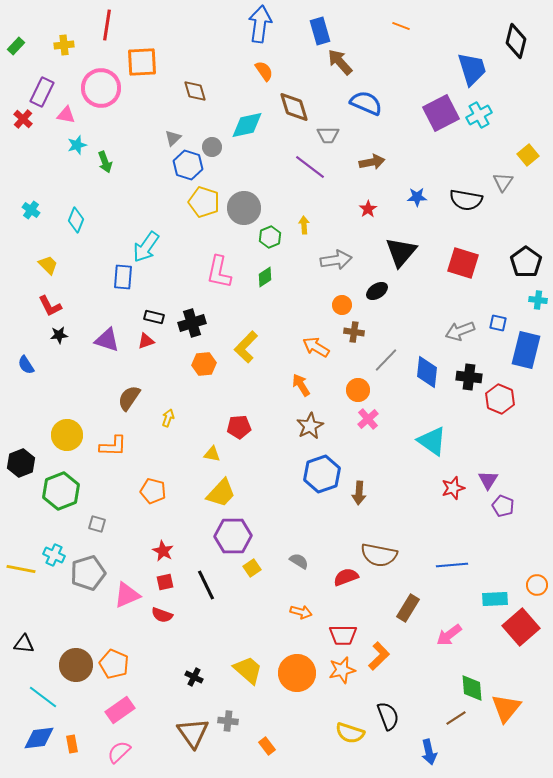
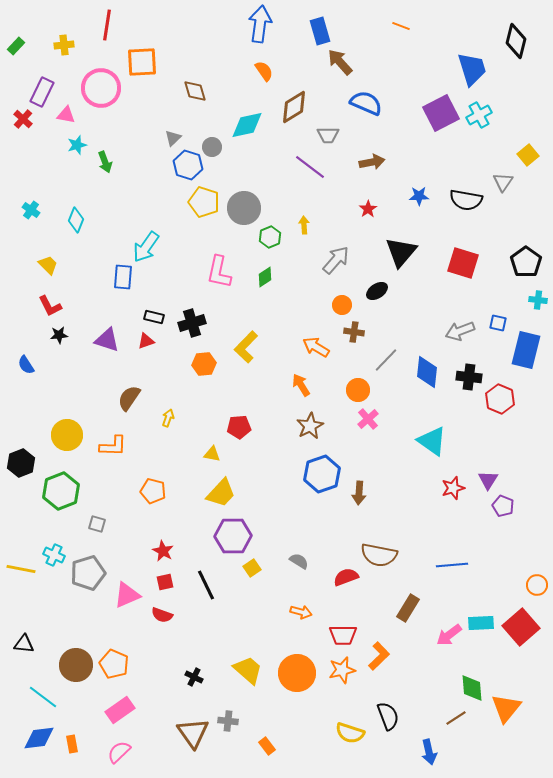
brown diamond at (294, 107): rotated 76 degrees clockwise
blue star at (417, 197): moved 2 px right, 1 px up
gray arrow at (336, 260): rotated 40 degrees counterclockwise
cyan rectangle at (495, 599): moved 14 px left, 24 px down
